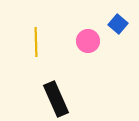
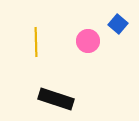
black rectangle: rotated 48 degrees counterclockwise
